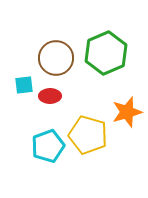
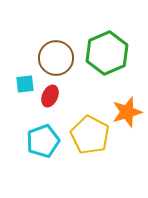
green hexagon: moved 1 px right
cyan square: moved 1 px right, 1 px up
red ellipse: rotated 65 degrees counterclockwise
yellow pentagon: moved 2 px right; rotated 12 degrees clockwise
cyan pentagon: moved 5 px left, 5 px up
